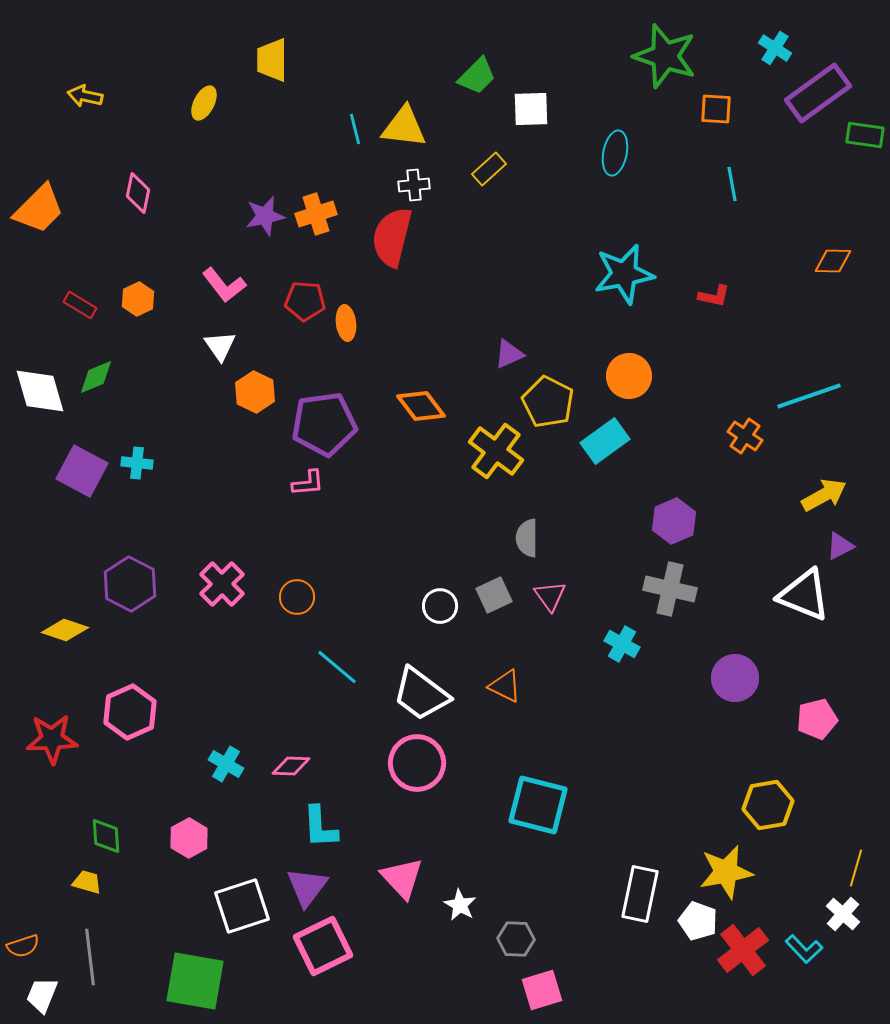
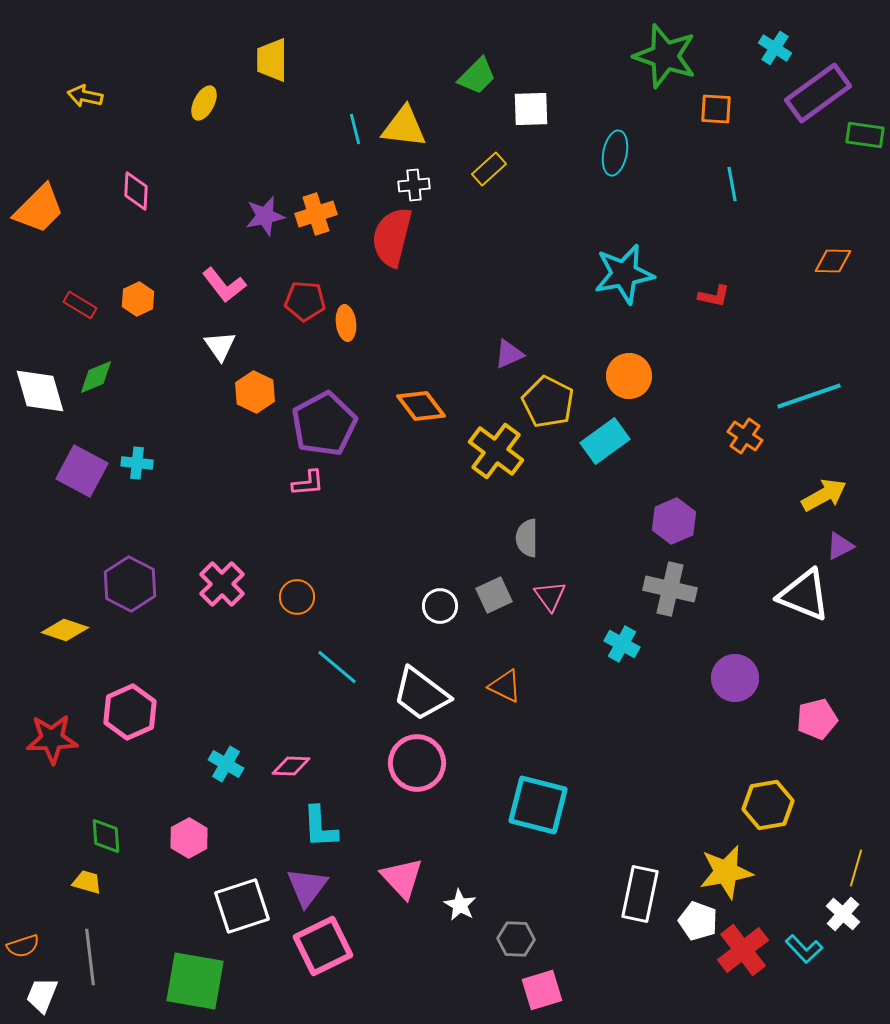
pink diamond at (138, 193): moved 2 px left, 2 px up; rotated 9 degrees counterclockwise
purple pentagon at (324, 424): rotated 20 degrees counterclockwise
